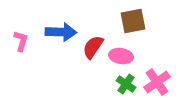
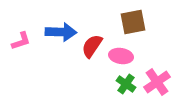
brown square: moved 1 px down
pink L-shape: rotated 55 degrees clockwise
red semicircle: moved 1 px left, 1 px up
